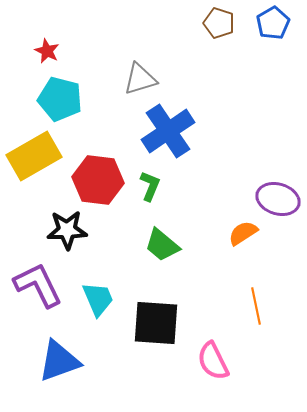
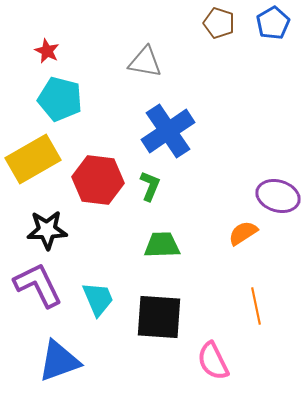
gray triangle: moved 5 px right, 17 px up; rotated 27 degrees clockwise
yellow rectangle: moved 1 px left, 3 px down
purple ellipse: moved 3 px up
black star: moved 20 px left
green trapezoid: rotated 138 degrees clockwise
black square: moved 3 px right, 6 px up
